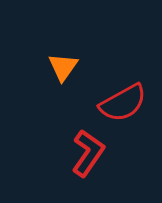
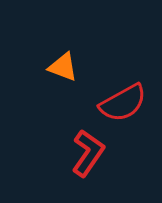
orange triangle: rotated 44 degrees counterclockwise
